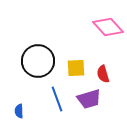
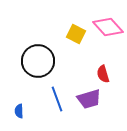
yellow square: moved 34 px up; rotated 30 degrees clockwise
